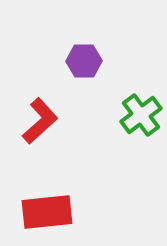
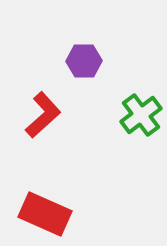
red L-shape: moved 3 px right, 6 px up
red rectangle: moved 2 px left, 2 px down; rotated 30 degrees clockwise
